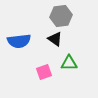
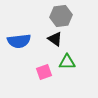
green triangle: moved 2 px left, 1 px up
